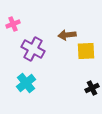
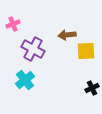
cyan cross: moved 1 px left, 3 px up
